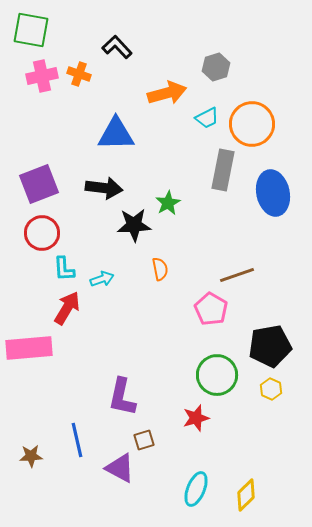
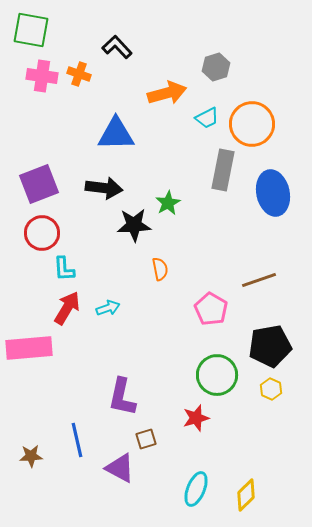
pink cross: rotated 20 degrees clockwise
brown line: moved 22 px right, 5 px down
cyan arrow: moved 6 px right, 29 px down
brown square: moved 2 px right, 1 px up
